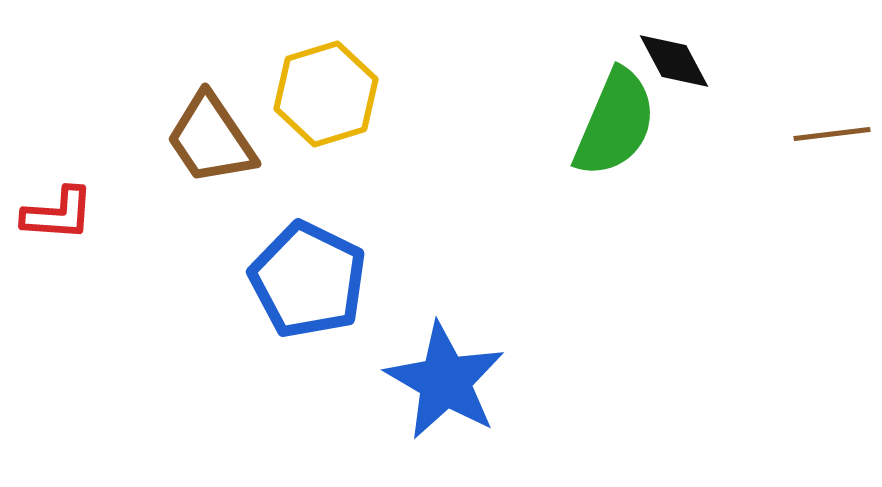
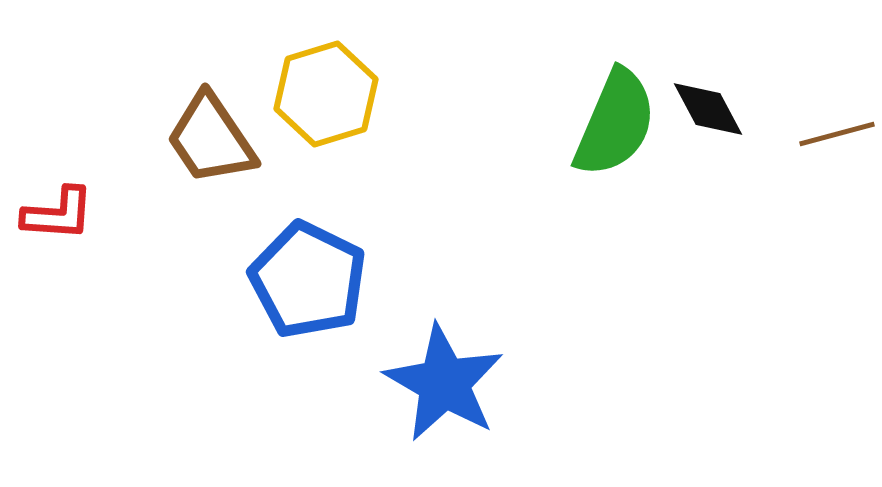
black diamond: moved 34 px right, 48 px down
brown line: moved 5 px right; rotated 8 degrees counterclockwise
blue star: moved 1 px left, 2 px down
